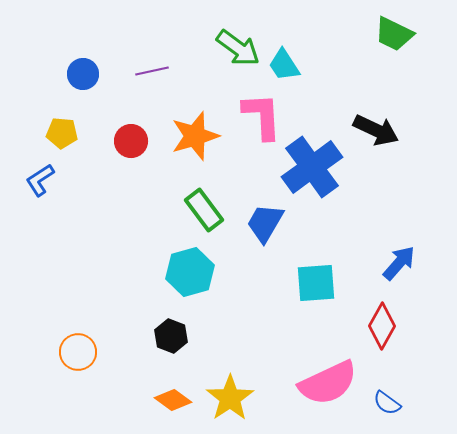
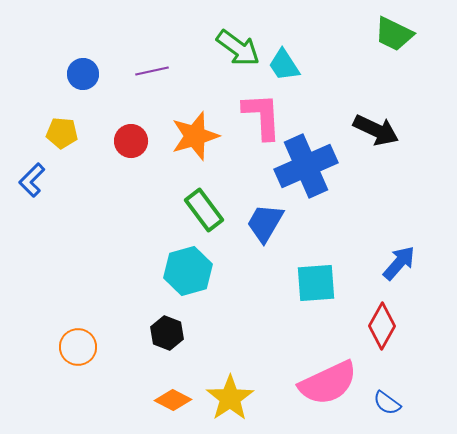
blue cross: moved 6 px left, 1 px up; rotated 12 degrees clockwise
blue L-shape: moved 8 px left; rotated 12 degrees counterclockwise
cyan hexagon: moved 2 px left, 1 px up
black hexagon: moved 4 px left, 3 px up
orange circle: moved 5 px up
orange diamond: rotated 9 degrees counterclockwise
